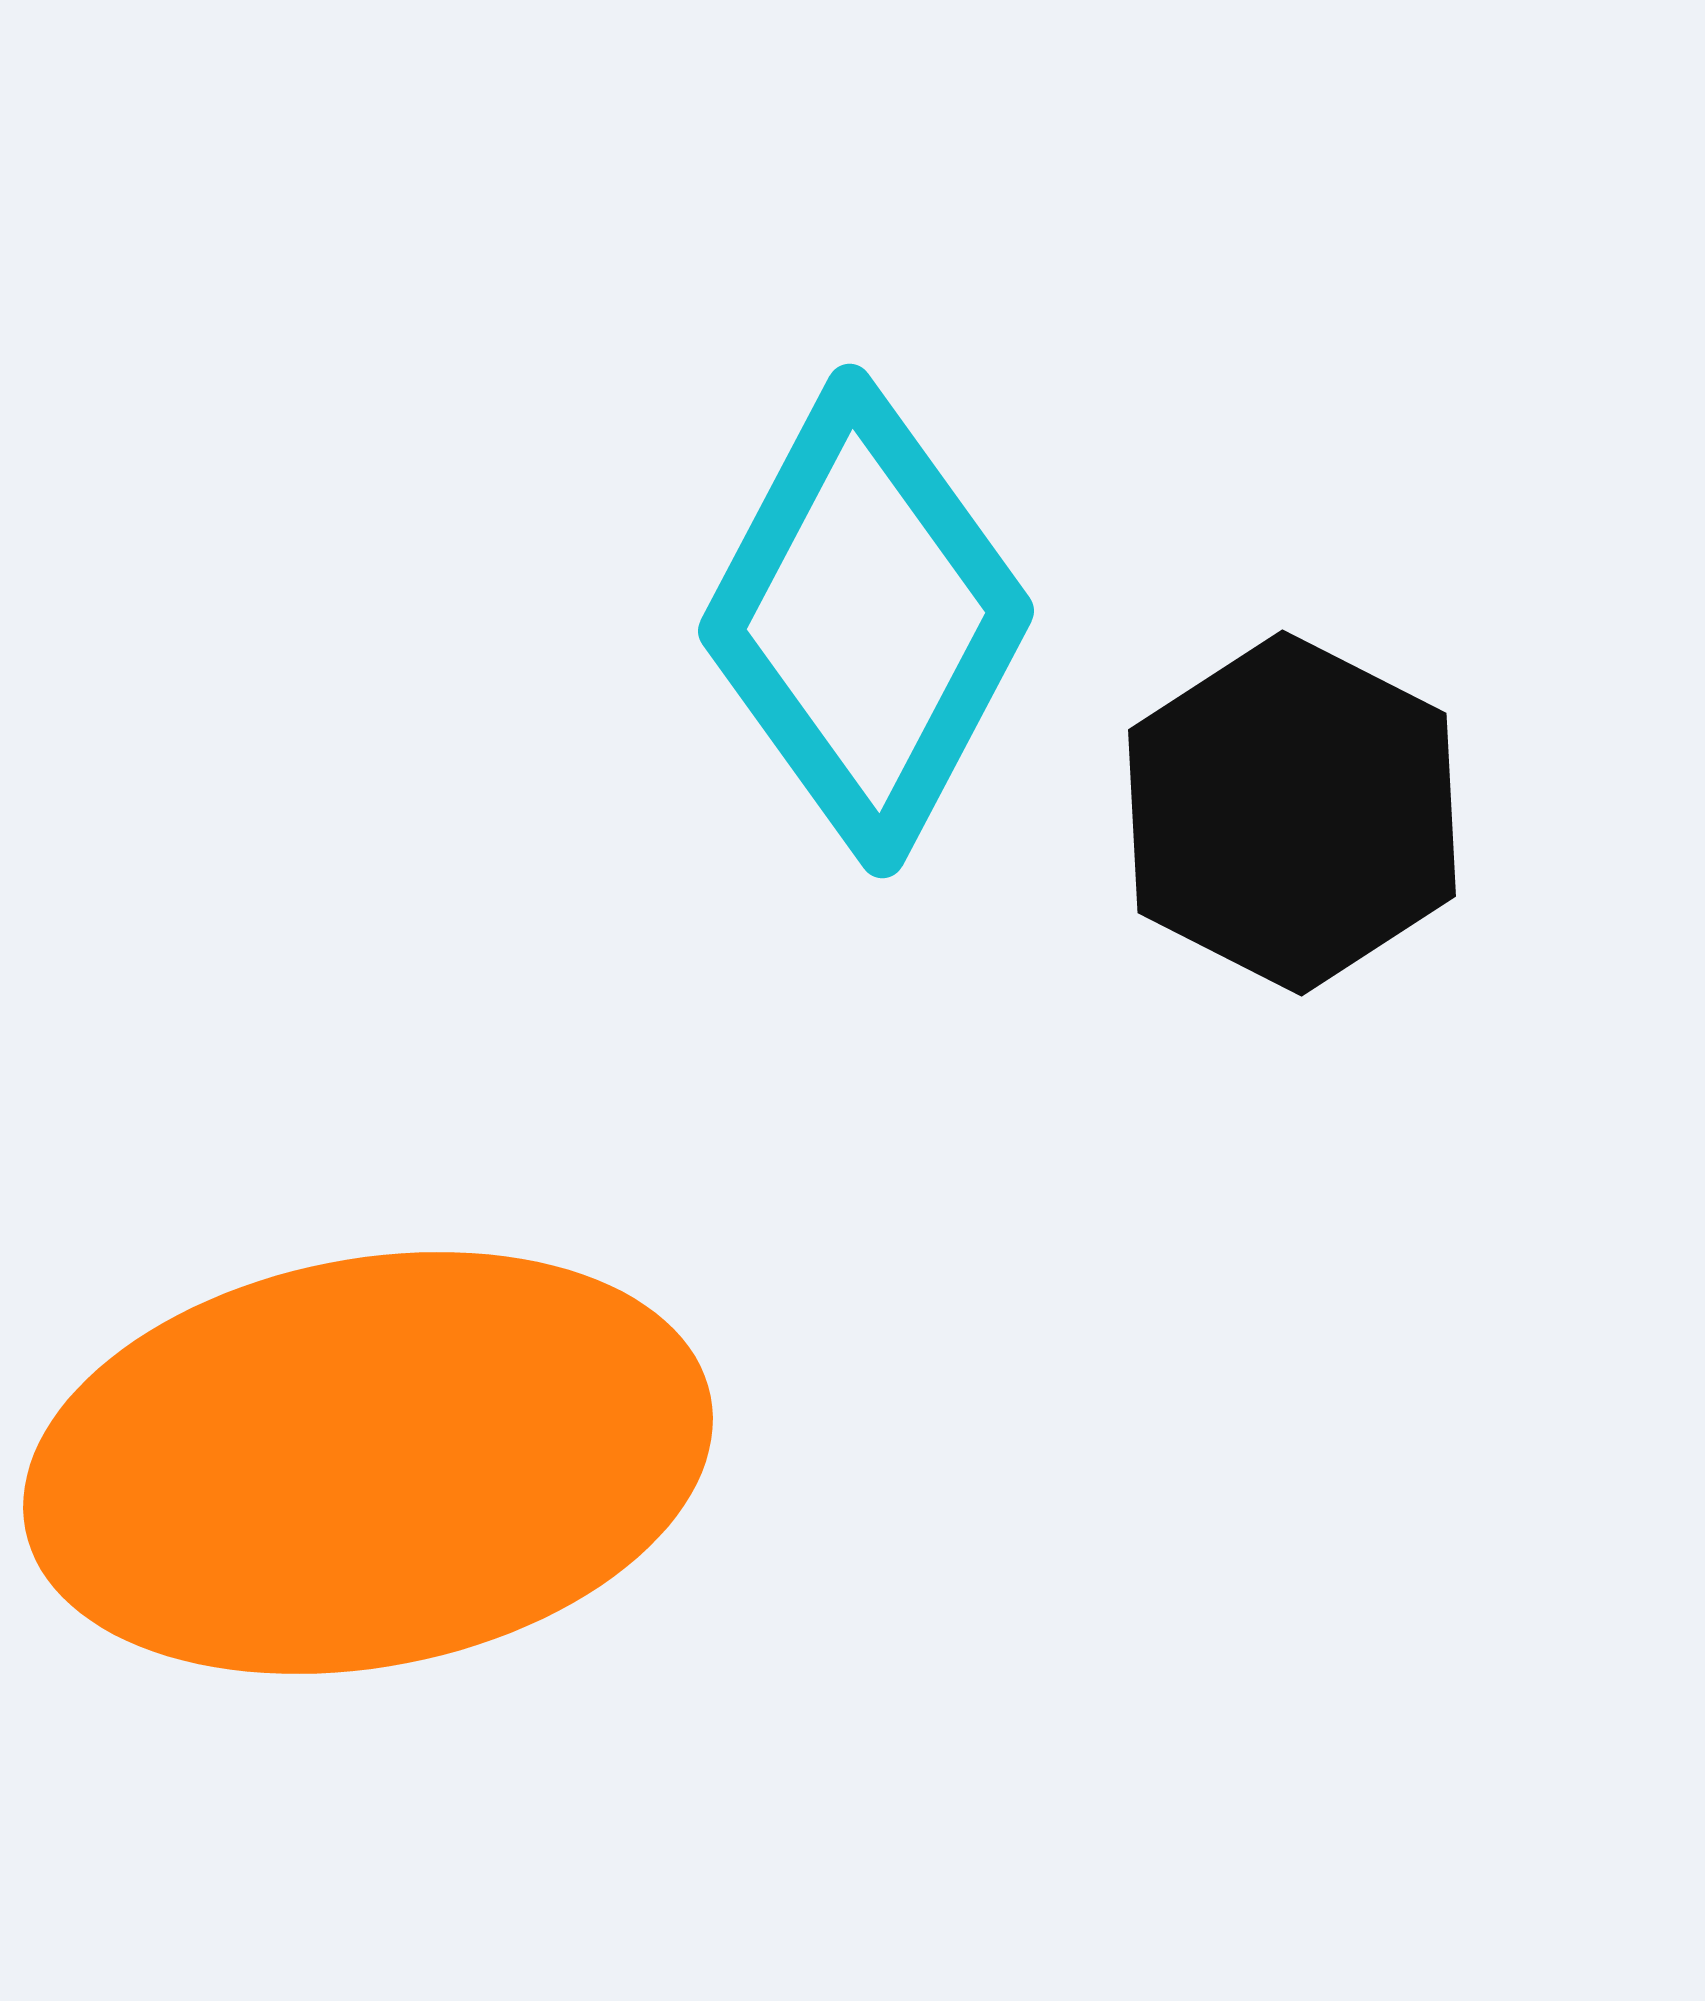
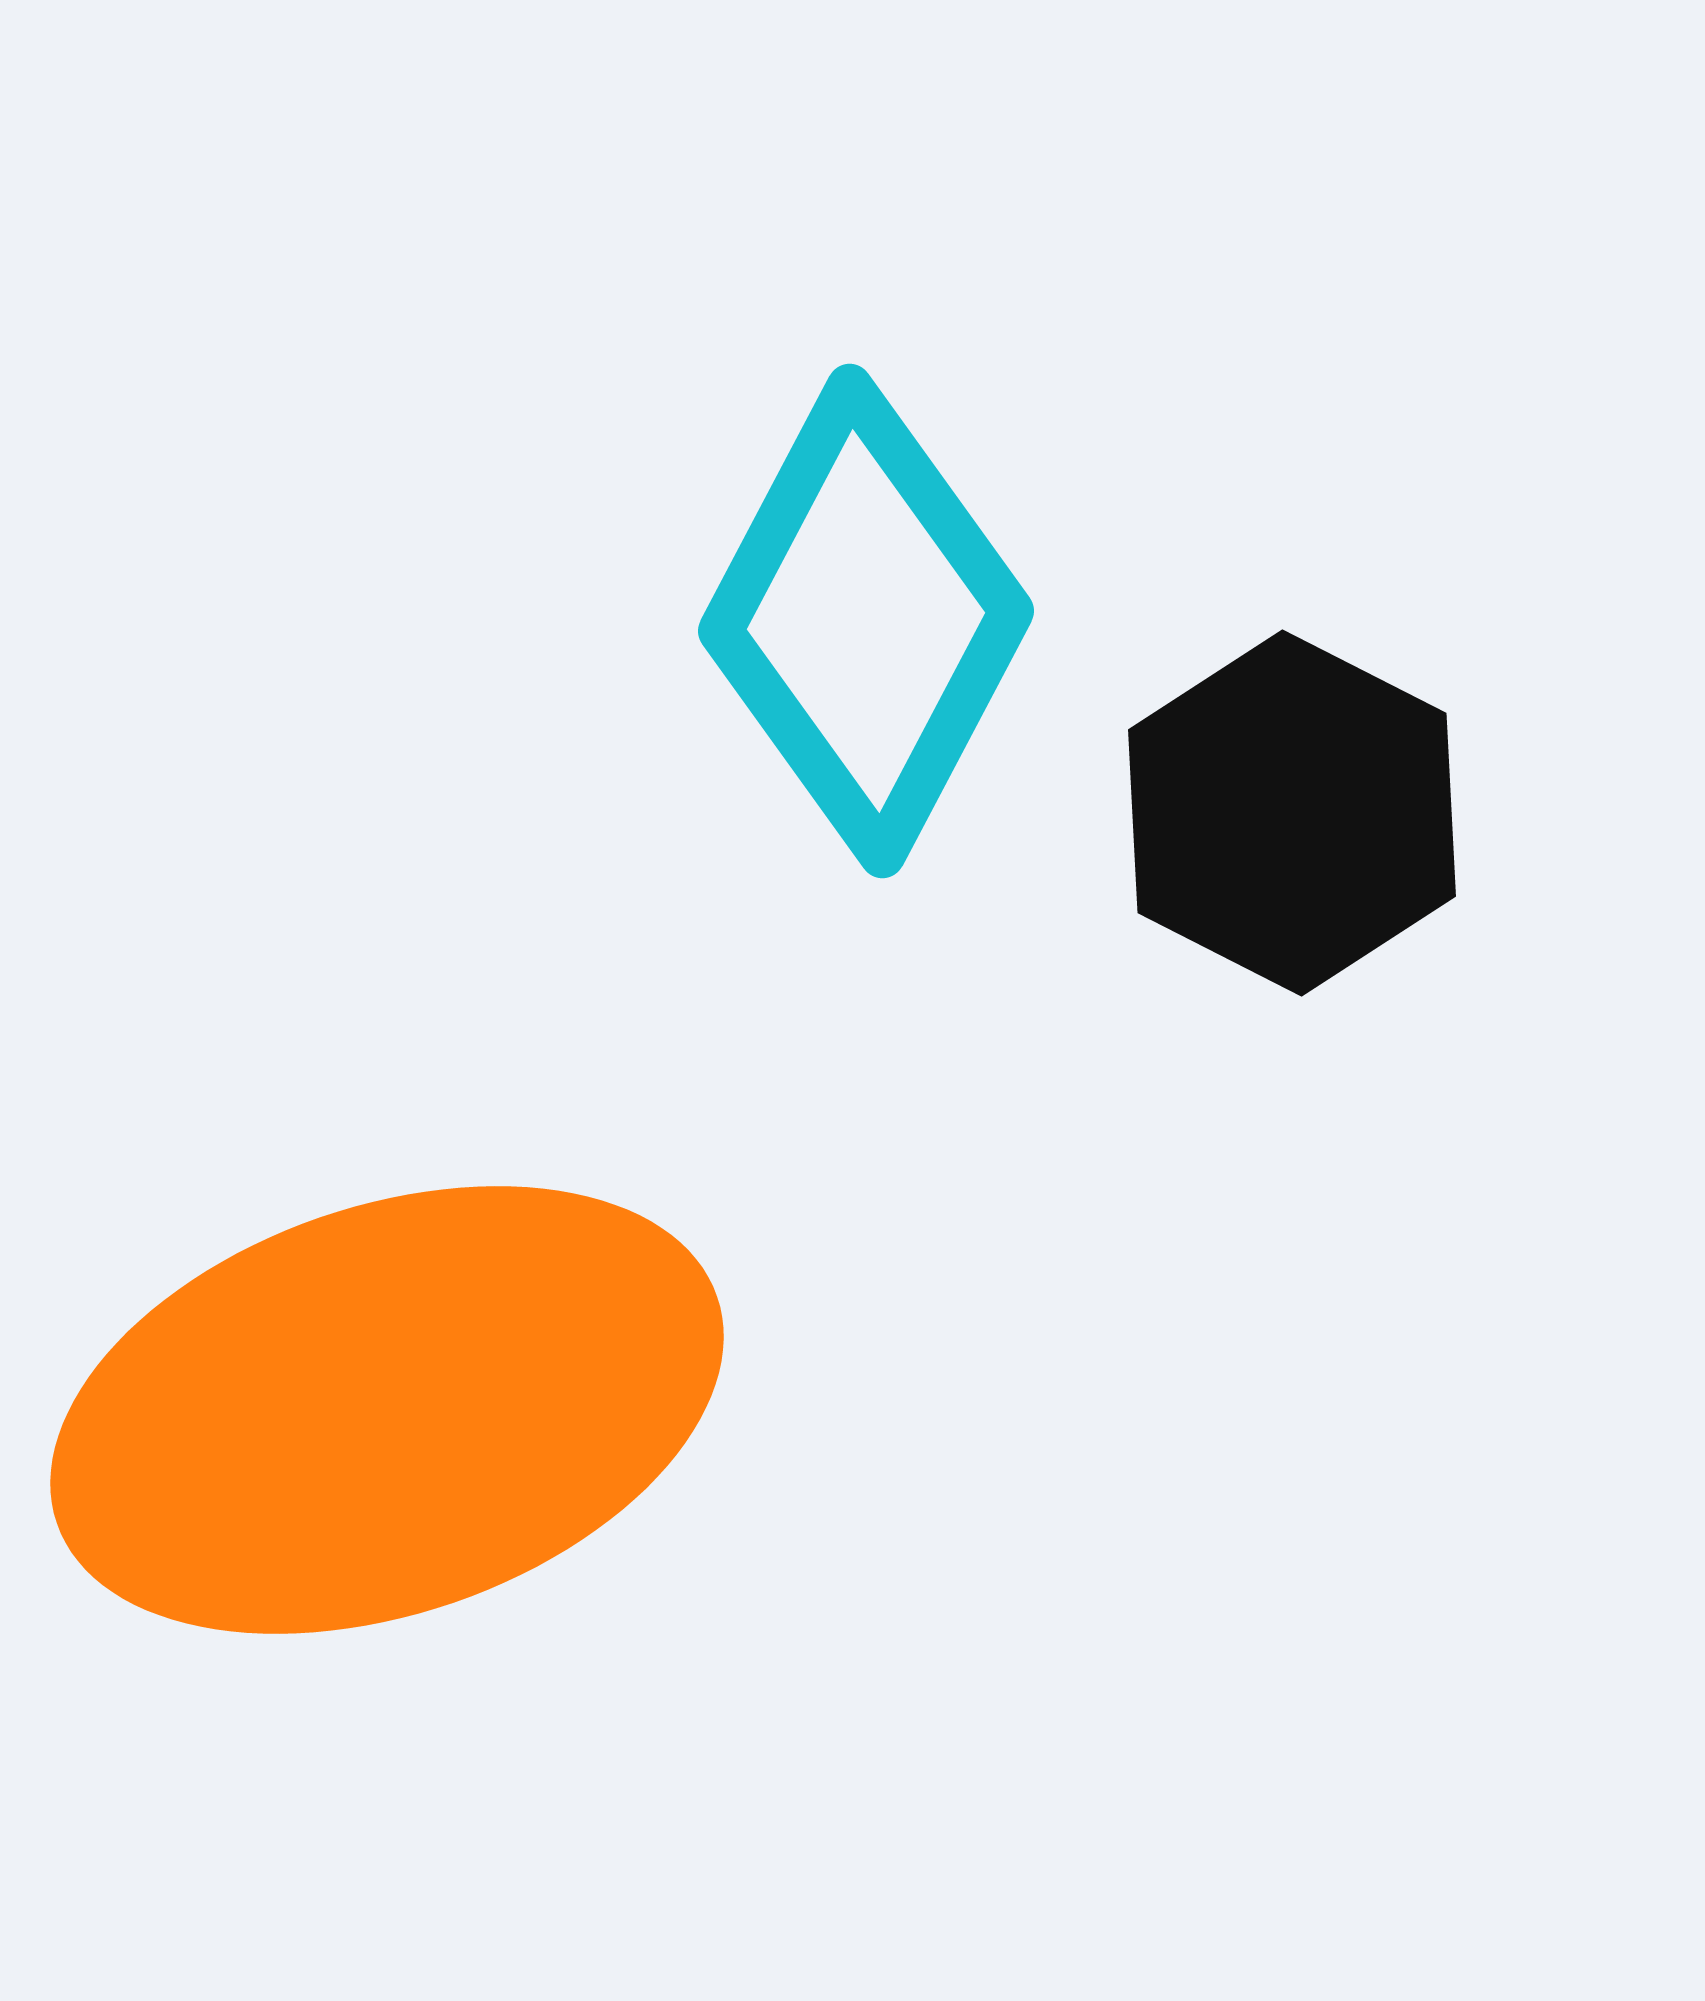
orange ellipse: moved 19 px right, 53 px up; rotated 8 degrees counterclockwise
